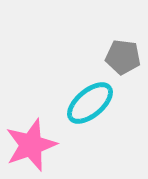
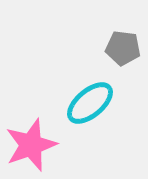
gray pentagon: moved 9 px up
